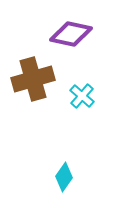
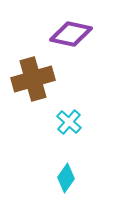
cyan cross: moved 13 px left, 26 px down
cyan diamond: moved 2 px right, 1 px down
